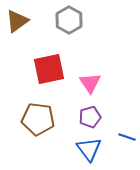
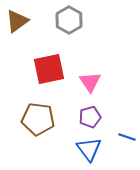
pink triangle: moved 1 px up
